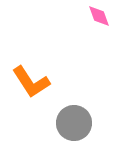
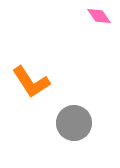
pink diamond: rotated 15 degrees counterclockwise
